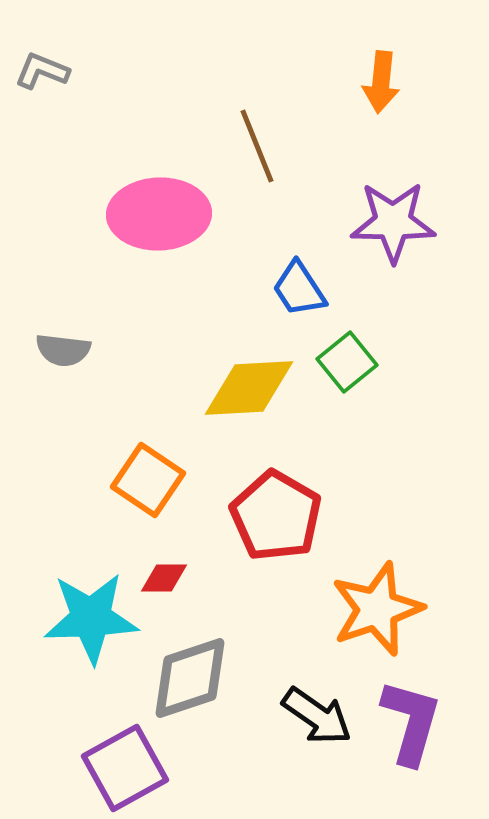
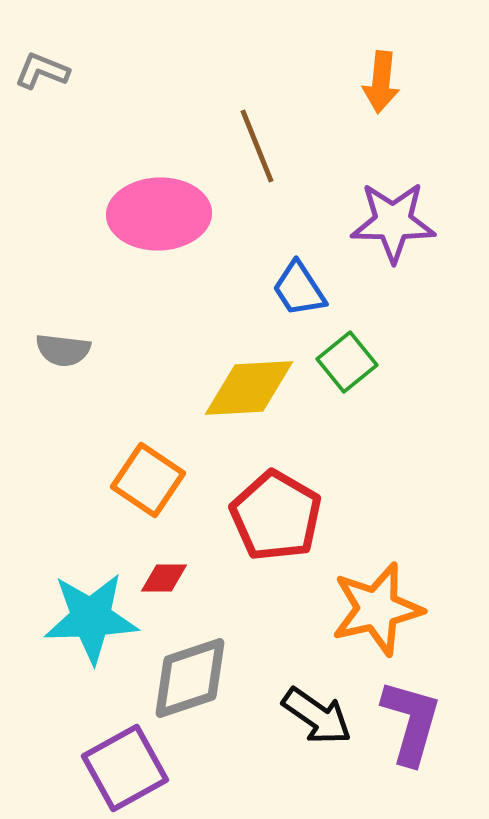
orange star: rotated 6 degrees clockwise
